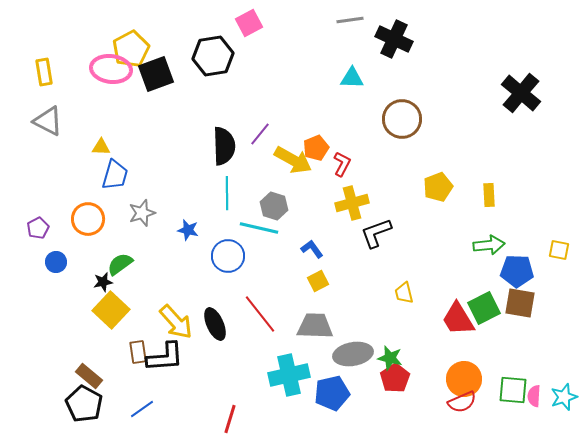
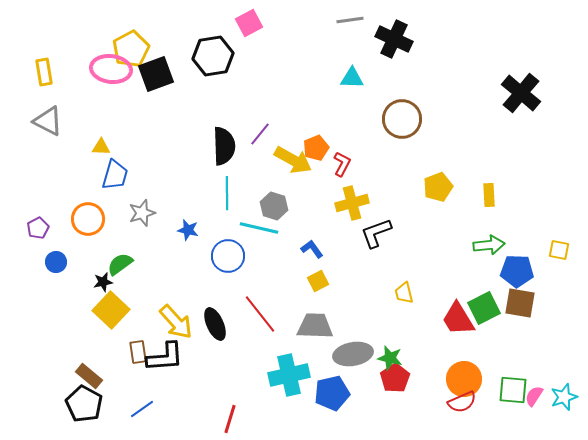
pink semicircle at (534, 396): rotated 30 degrees clockwise
